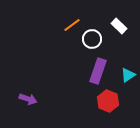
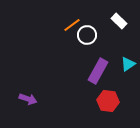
white rectangle: moved 5 px up
white circle: moved 5 px left, 4 px up
purple rectangle: rotated 10 degrees clockwise
cyan triangle: moved 11 px up
red hexagon: rotated 15 degrees counterclockwise
